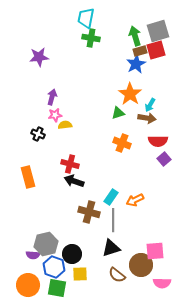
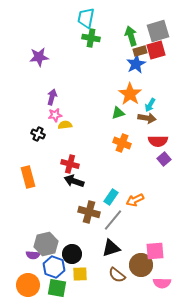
green arrow: moved 4 px left
gray line: rotated 40 degrees clockwise
